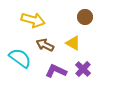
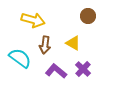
brown circle: moved 3 px right, 1 px up
brown arrow: rotated 108 degrees counterclockwise
purple L-shape: rotated 15 degrees clockwise
